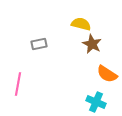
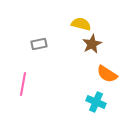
brown star: rotated 18 degrees clockwise
pink line: moved 5 px right
